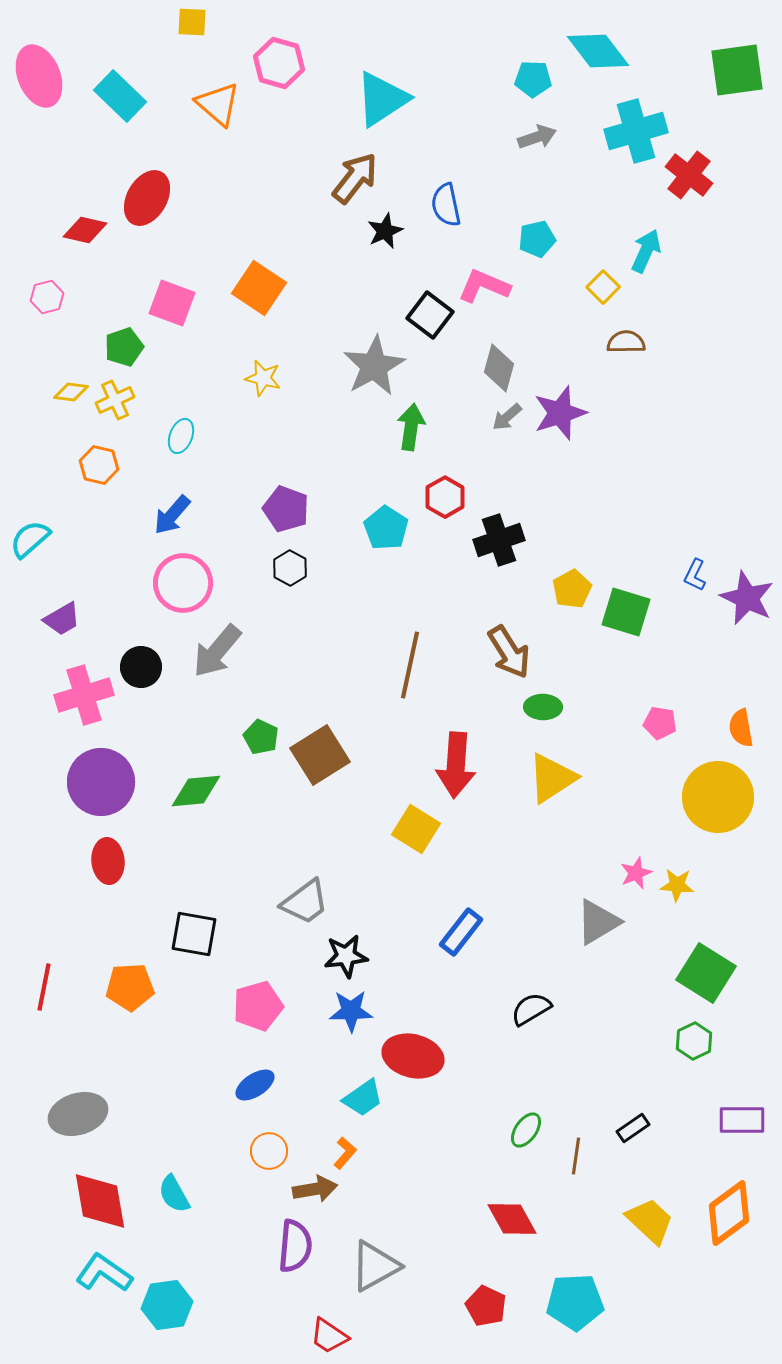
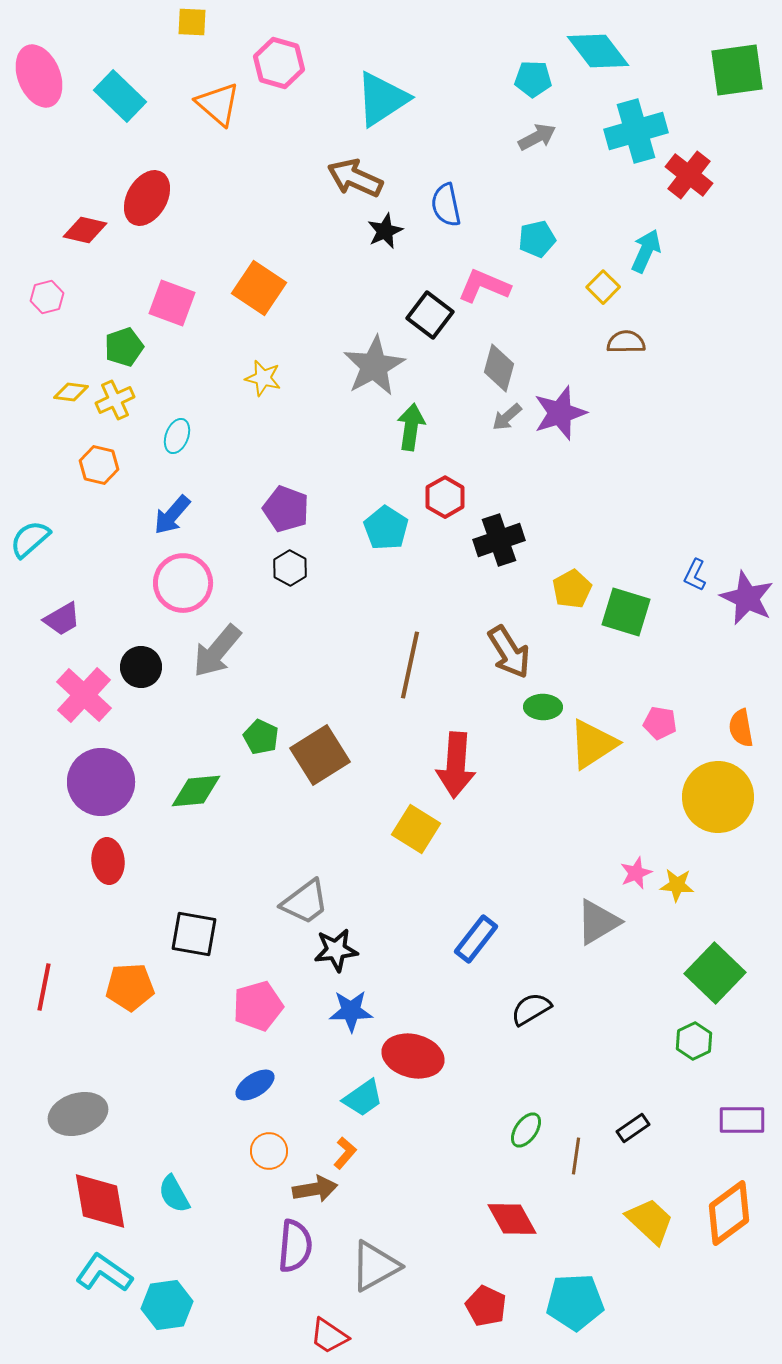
gray arrow at (537, 137): rotated 9 degrees counterclockwise
brown arrow at (355, 178): rotated 104 degrees counterclockwise
cyan ellipse at (181, 436): moved 4 px left
pink cross at (84, 695): rotated 30 degrees counterclockwise
yellow triangle at (552, 778): moved 41 px right, 34 px up
blue rectangle at (461, 932): moved 15 px right, 7 px down
black star at (346, 956): moved 10 px left, 6 px up
green square at (706, 973): moved 9 px right; rotated 12 degrees clockwise
